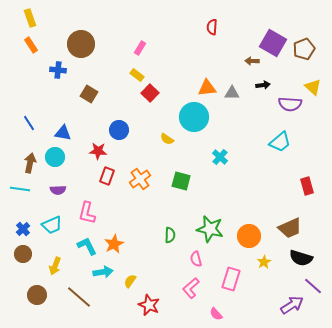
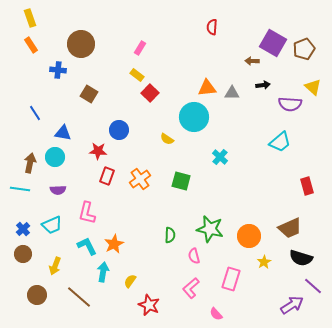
blue line at (29, 123): moved 6 px right, 10 px up
pink semicircle at (196, 259): moved 2 px left, 3 px up
cyan arrow at (103, 272): rotated 72 degrees counterclockwise
